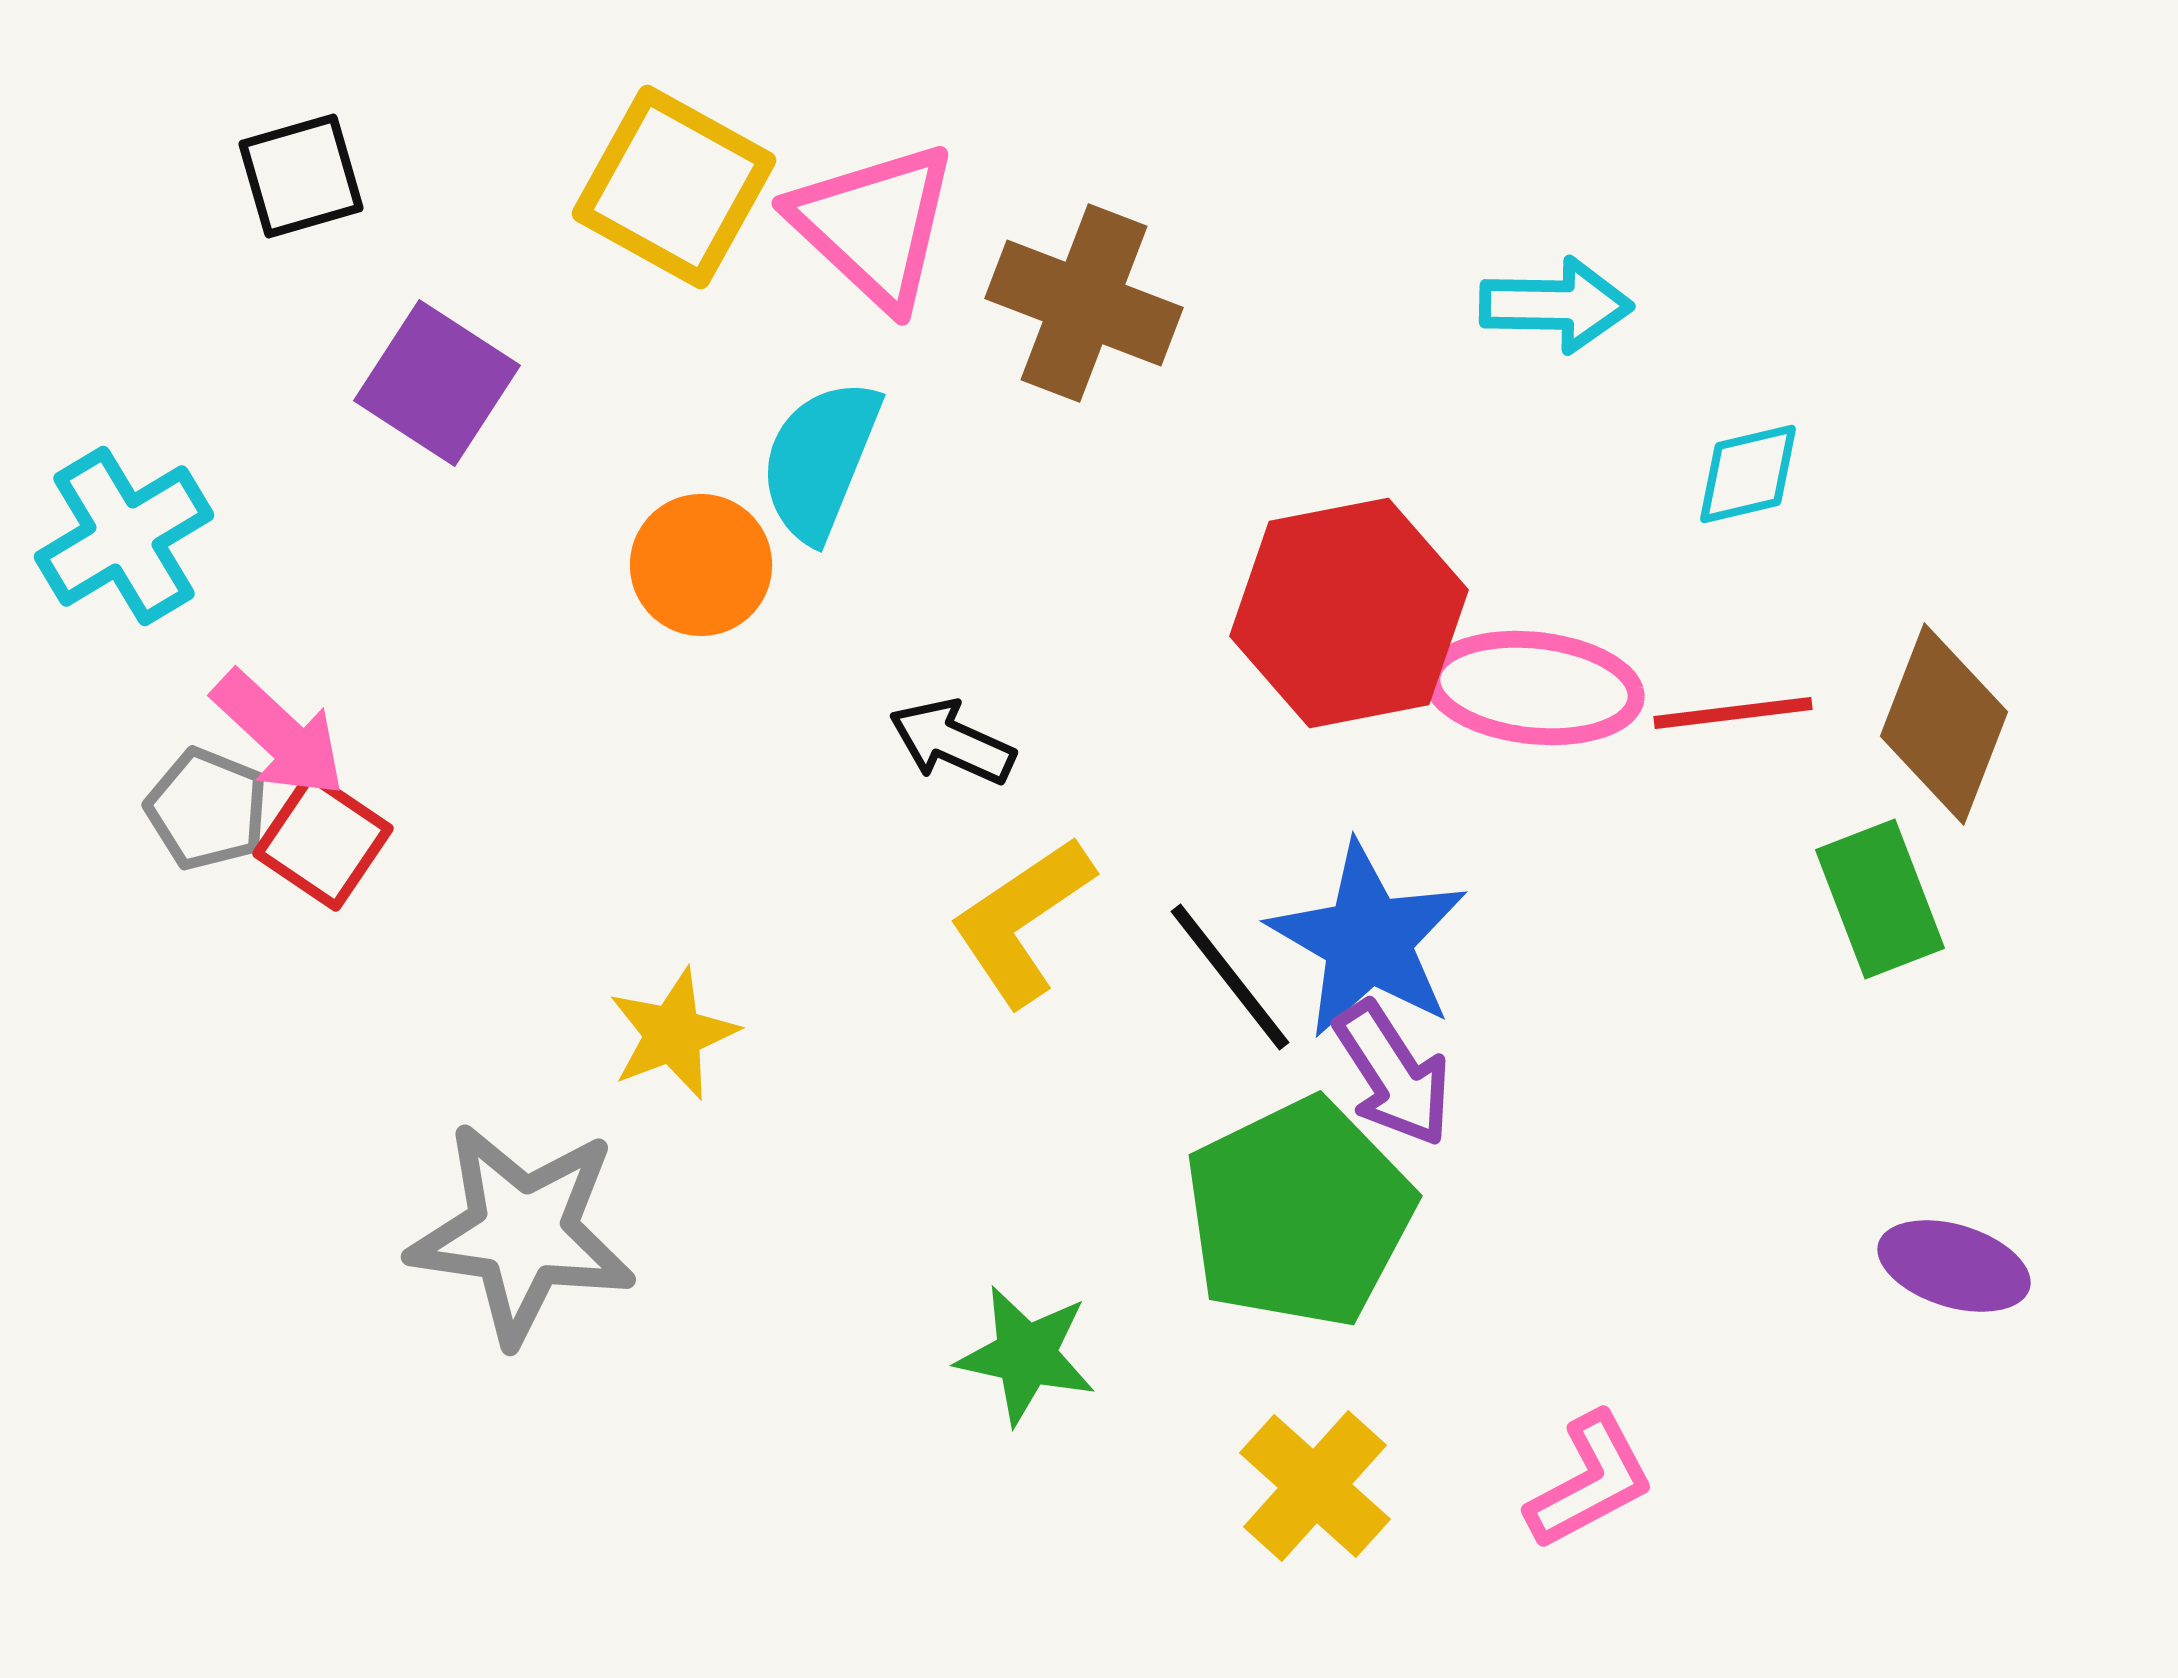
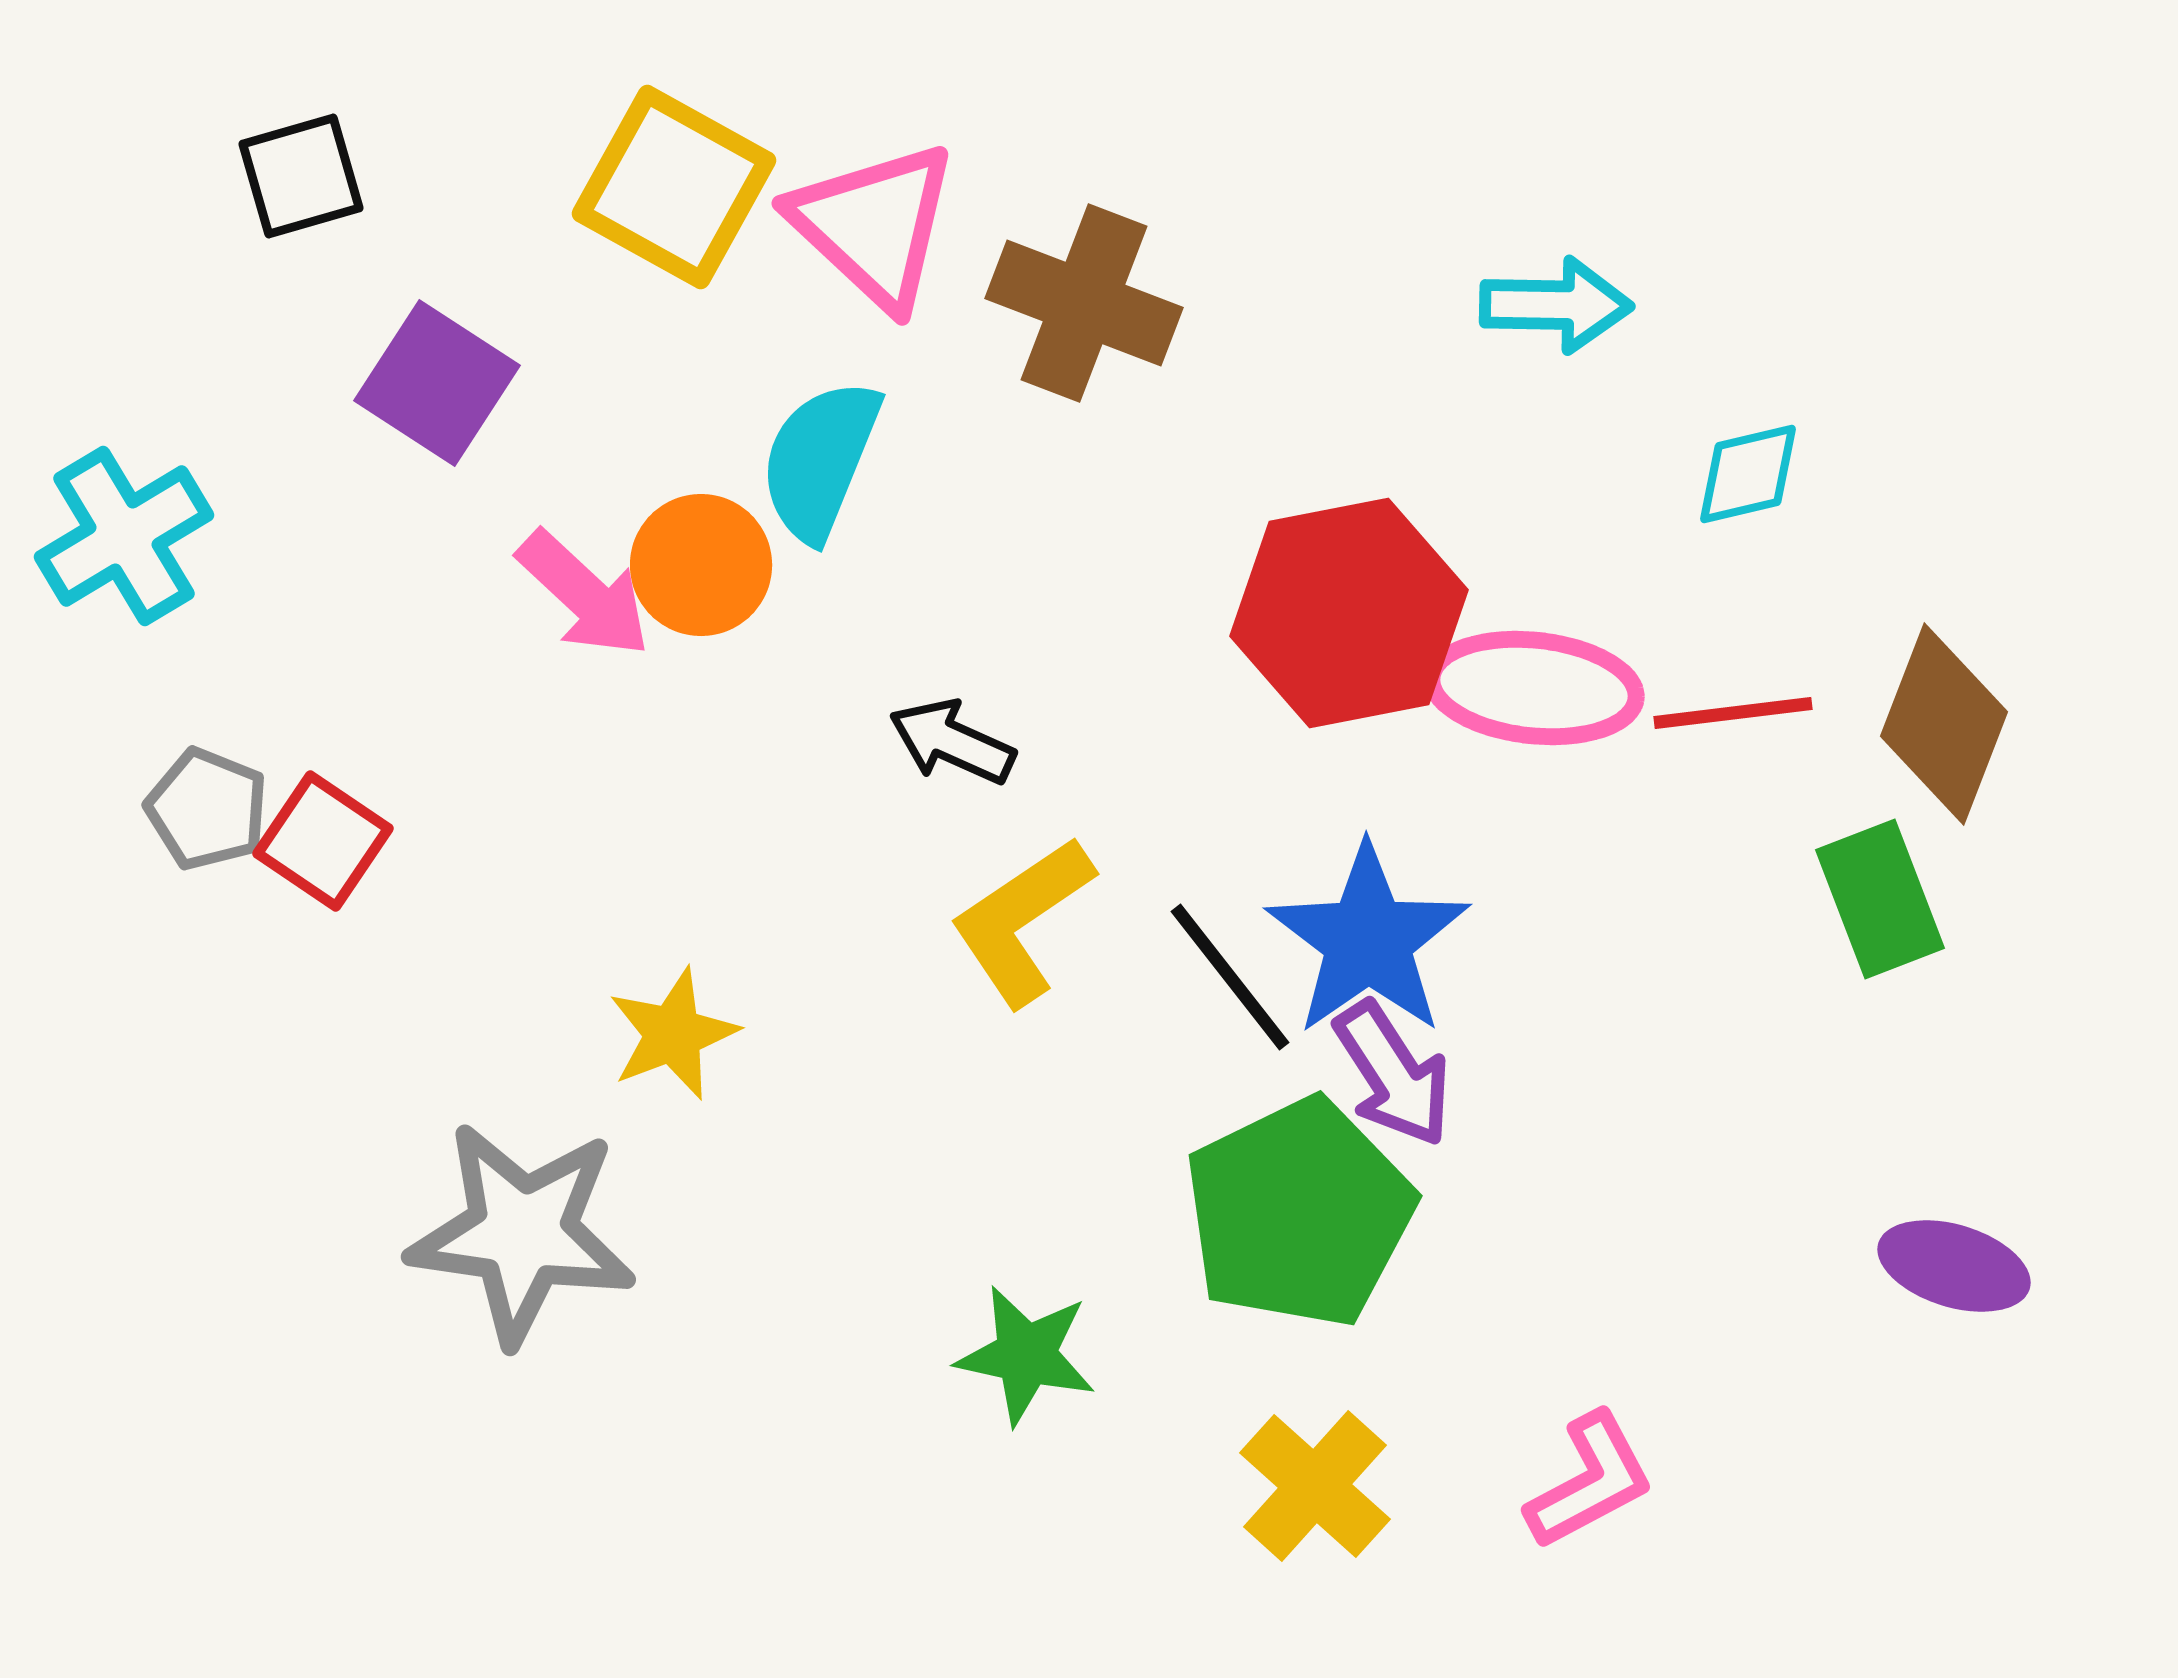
pink arrow: moved 305 px right, 140 px up
blue star: rotated 7 degrees clockwise
